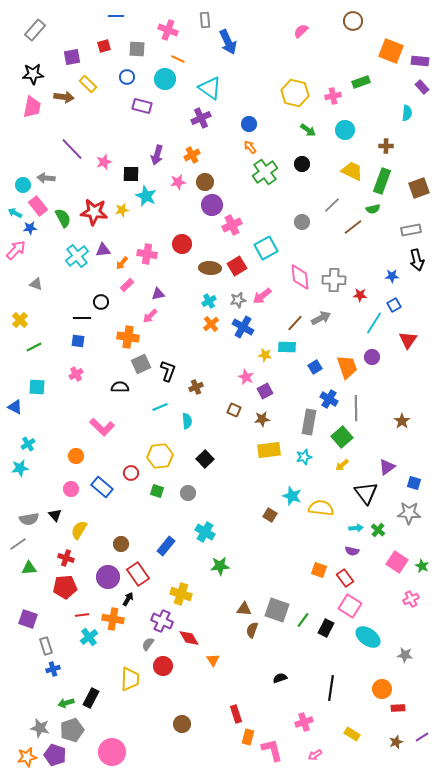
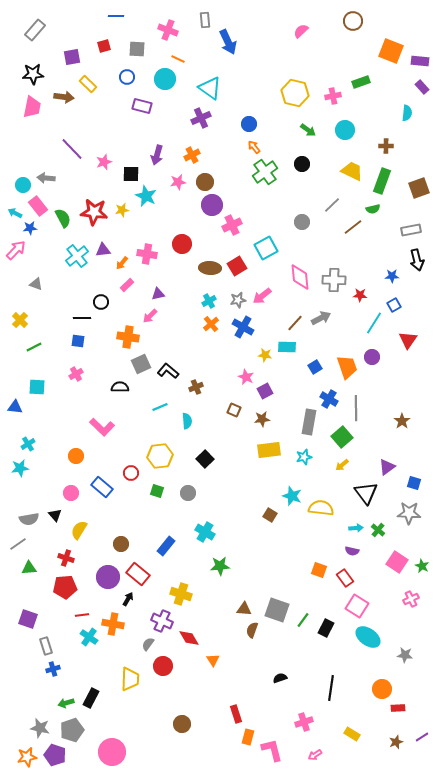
orange arrow at (250, 147): moved 4 px right
black L-shape at (168, 371): rotated 70 degrees counterclockwise
blue triangle at (15, 407): rotated 21 degrees counterclockwise
pink circle at (71, 489): moved 4 px down
red rectangle at (138, 574): rotated 15 degrees counterclockwise
pink square at (350, 606): moved 7 px right
orange cross at (113, 619): moved 5 px down
cyan cross at (89, 637): rotated 18 degrees counterclockwise
